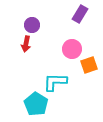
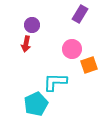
cyan pentagon: rotated 15 degrees clockwise
